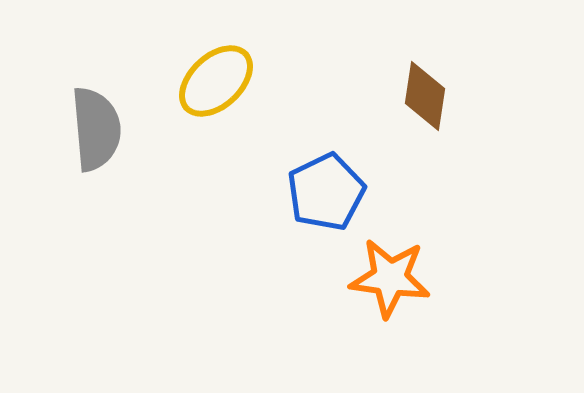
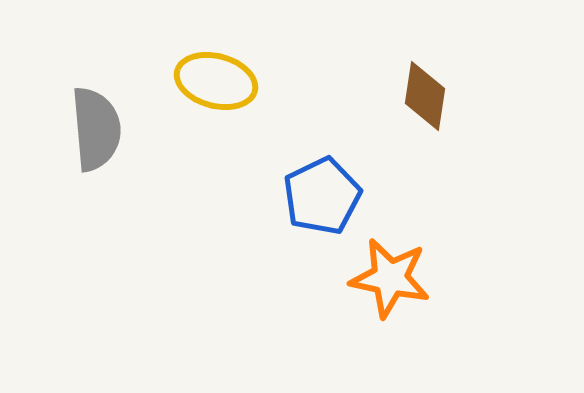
yellow ellipse: rotated 58 degrees clockwise
blue pentagon: moved 4 px left, 4 px down
orange star: rotated 4 degrees clockwise
